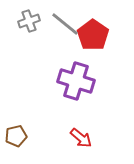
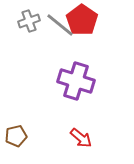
gray line: moved 5 px left, 1 px down
red pentagon: moved 11 px left, 15 px up
